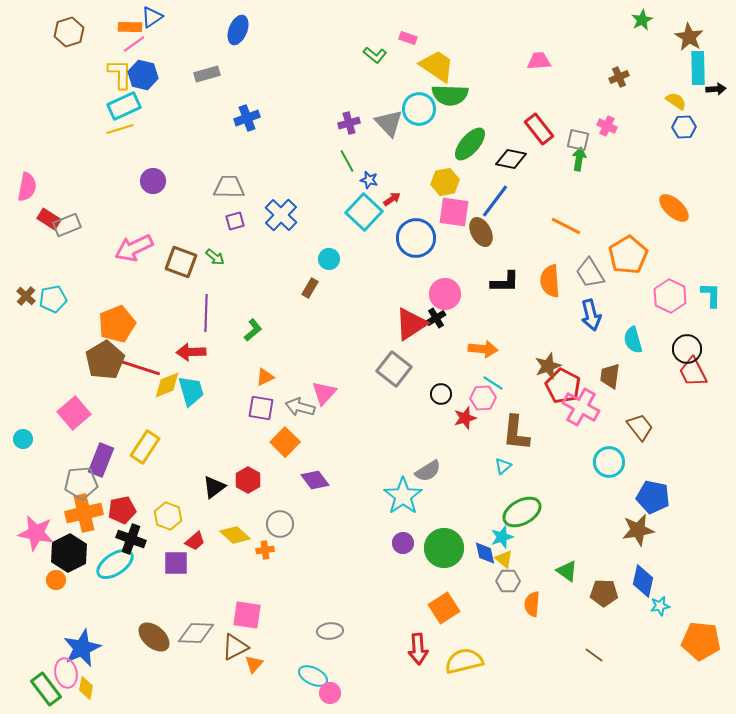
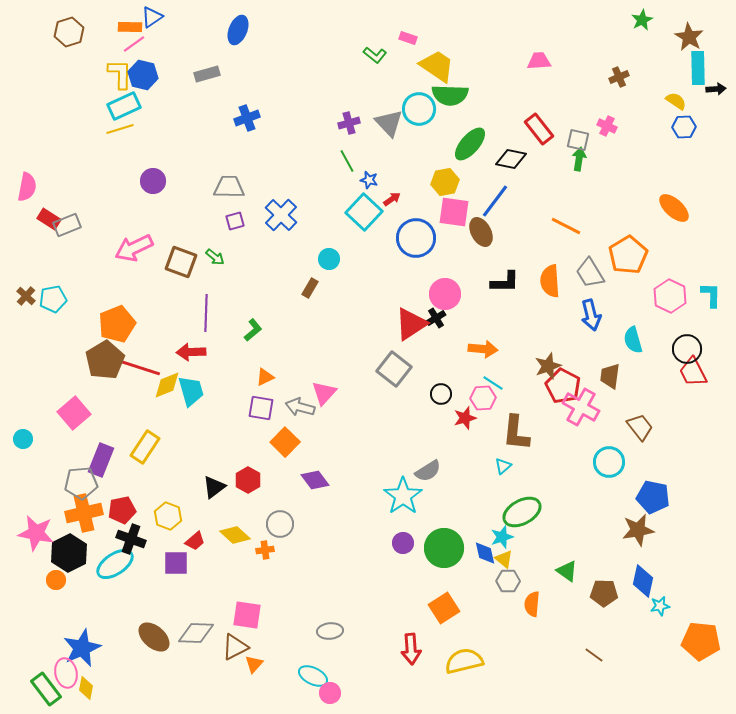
red arrow at (418, 649): moved 7 px left
